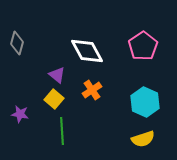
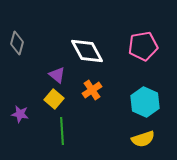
pink pentagon: rotated 24 degrees clockwise
